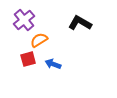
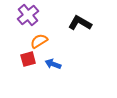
purple cross: moved 4 px right, 5 px up
orange semicircle: moved 1 px down
